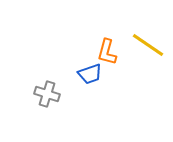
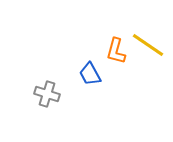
orange L-shape: moved 9 px right, 1 px up
blue trapezoid: rotated 80 degrees clockwise
